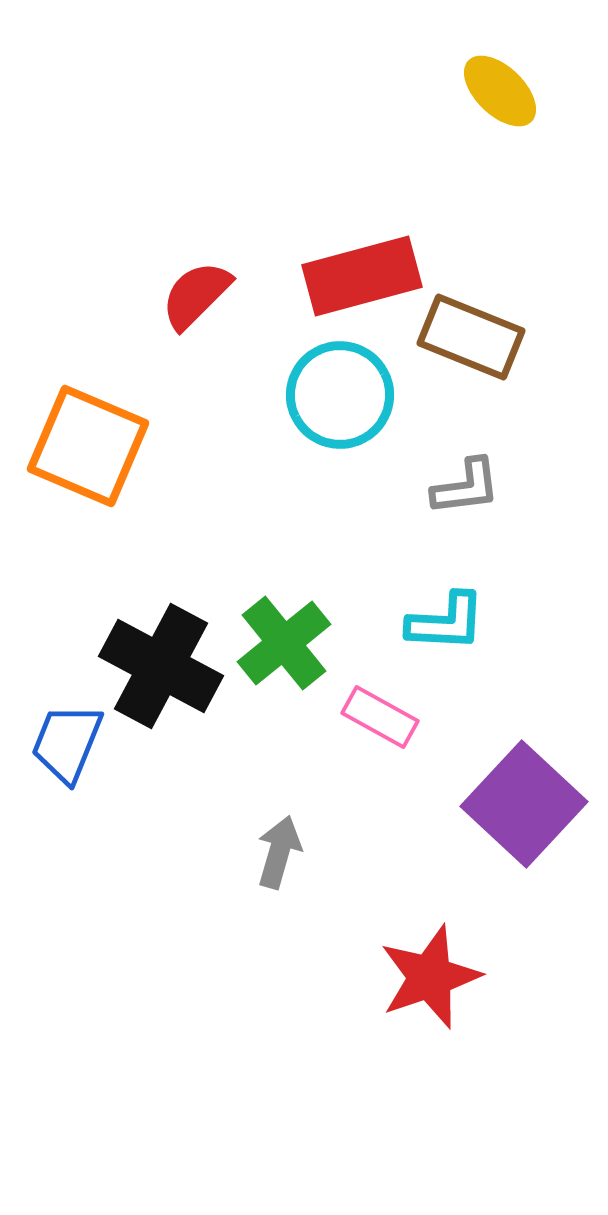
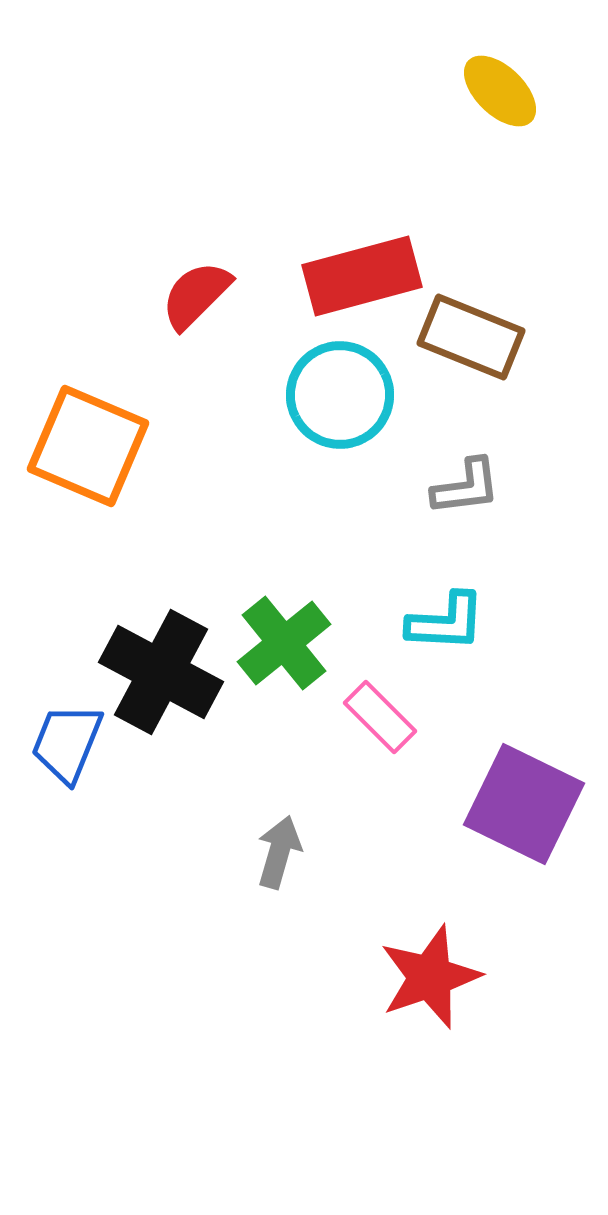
black cross: moved 6 px down
pink rectangle: rotated 16 degrees clockwise
purple square: rotated 17 degrees counterclockwise
